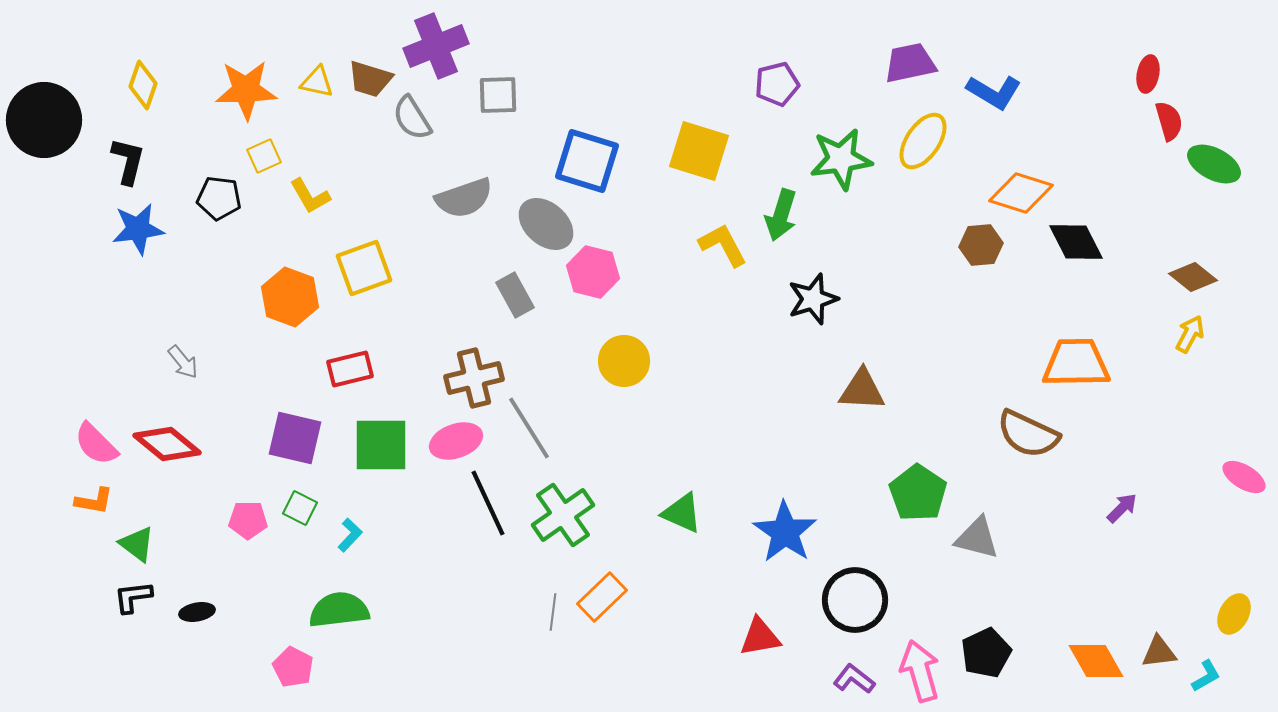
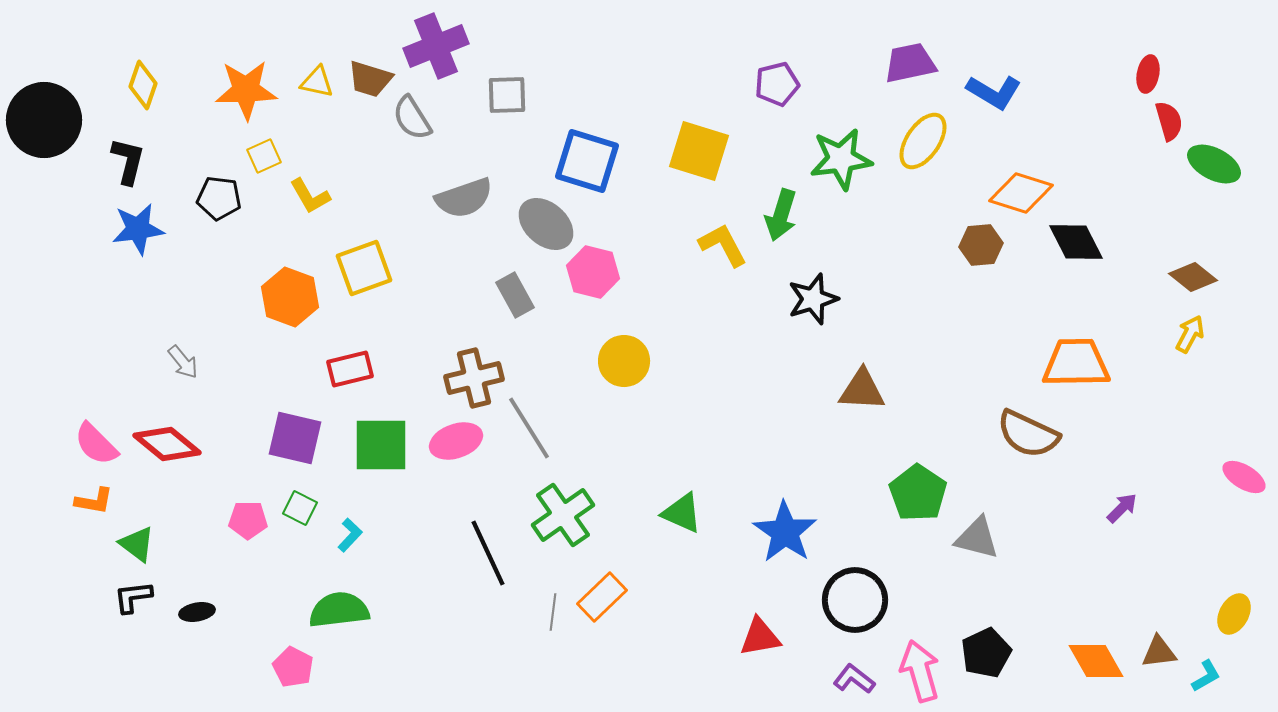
gray square at (498, 95): moved 9 px right
black line at (488, 503): moved 50 px down
